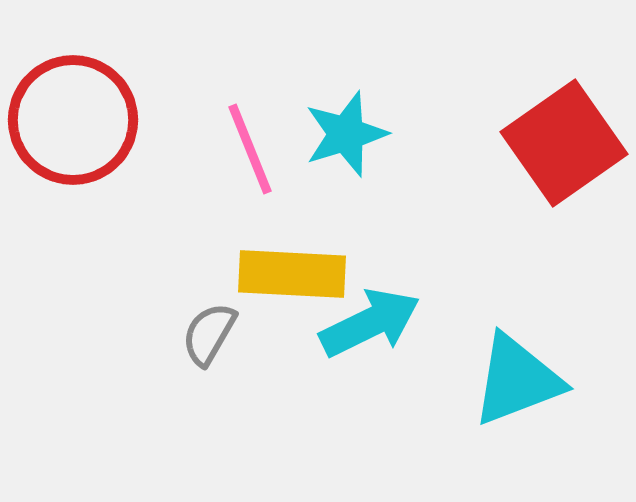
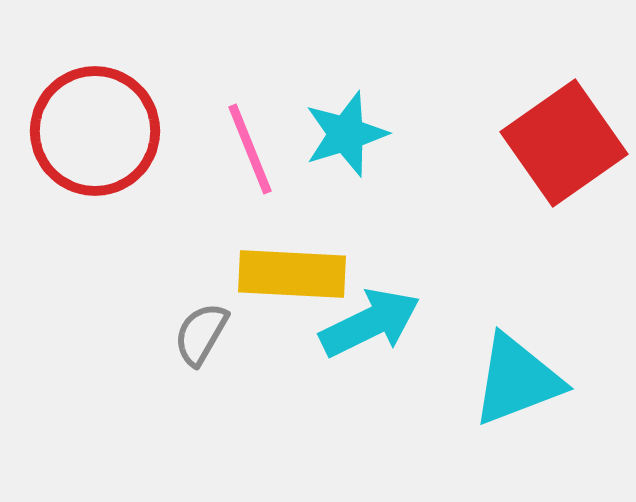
red circle: moved 22 px right, 11 px down
gray semicircle: moved 8 px left
